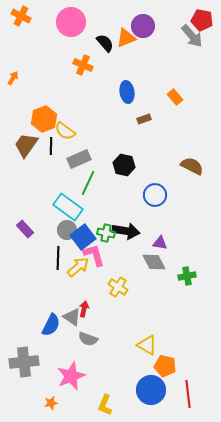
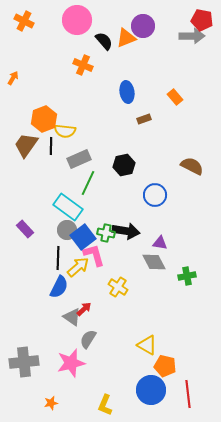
orange cross at (21, 16): moved 3 px right, 5 px down
pink circle at (71, 22): moved 6 px right, 2 px up
gray arrow at (192, 36): rotated 50 degrees counterclockwise
black semicircle at (105, 43): moved 1 px left, 2 px up
yellow semicircle at (65, 131): rotated 30 degrees counterclockwise
black hexagon at (124, 165): rotated 25 degrees counterclockwise
red arrow at (84, 309): rotated 35 degrees clockwise
blue semicircle at (51, 325): moved 8 px right, 38 px up
gray semicircle at (88, 339): rotated 102 degrees clockwise
pink star at (71, 376): moved 13 px up; rotated 8 degrees clockwise
